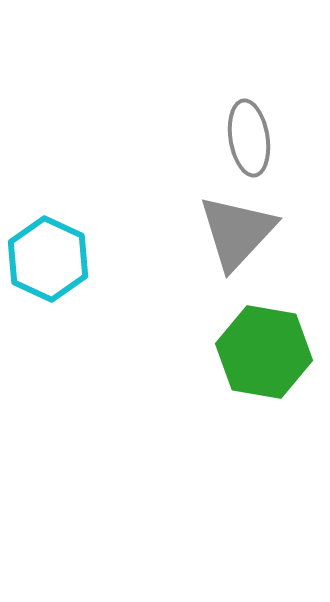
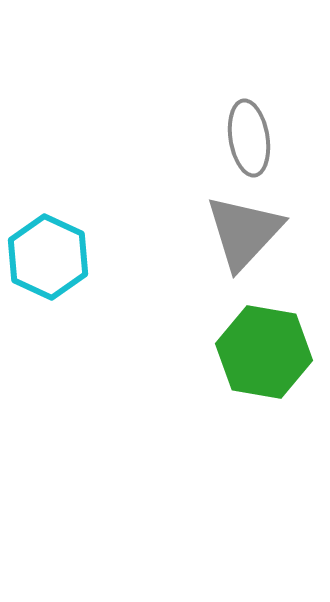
gray triangle: moved 7 px right
cyan hexagon: moved 2 px up
